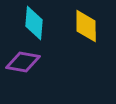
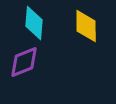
purple diamond: moved 1 px right; rotated 32 degrees counterclockwise
